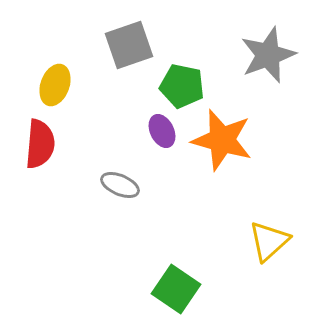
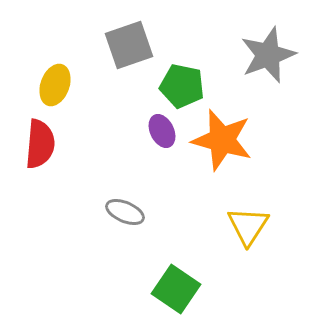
gray ellipse: moved 5 px right, 27 px down
yellow triangle: moved 21 px left, 15 px up; rotated 15 degrees counterclockwise
